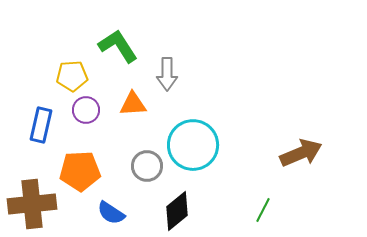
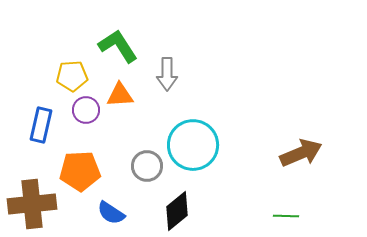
orange triangle: moved 13 px left, 9 px up
green line: moved 23 px right, 6 px down; rotated 65 degrees clockwise
